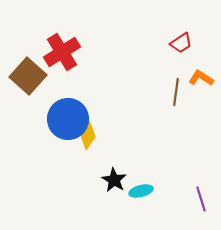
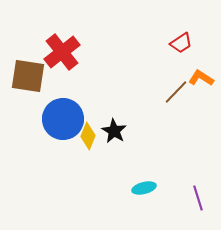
red cross: rotated 6 degrees counterclockwise
brown square: rotated 33 degrees counterclockwise
brown line: rotated 36 degrees clockwise
blue circle: moved 5 px left
yellow diamond: rotated 12 degrees counterclockwise
black star: moved 49 px up
cyan ellipse: moved 3 px right, 3 px up
purple line: moved 3 px left, 1 px up
